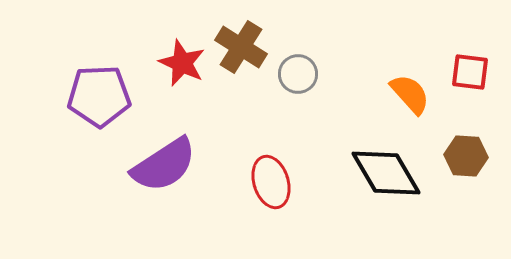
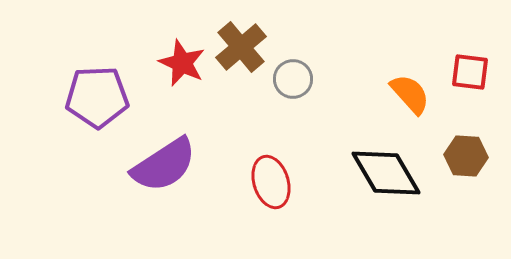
brown cross: rotated 18 degrees clockwise
gray circle: moved 5 px left, 5 px down
purple pentagon: moved 2 px left, 1 px down
